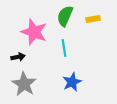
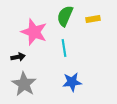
blue star: rotated 18 degrees clockwise
